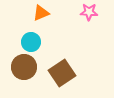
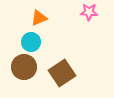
orange triangle: moved 2 px left, 5 px down
